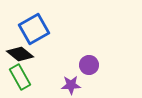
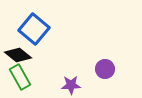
blue square: rotated 20 degrees counterclockwise
black diamond: moved 2 px left, 1 px down
purple circle: moved 16 px right, 4 px down
